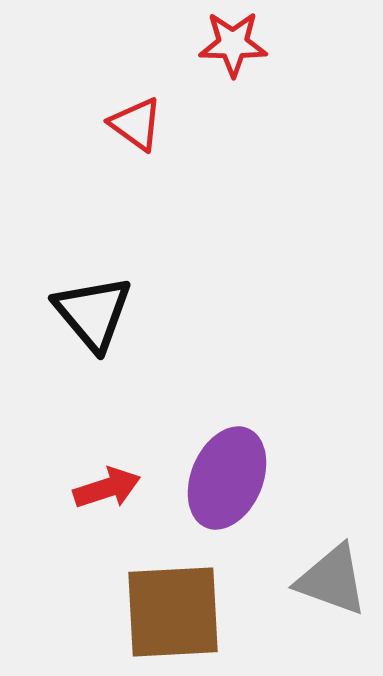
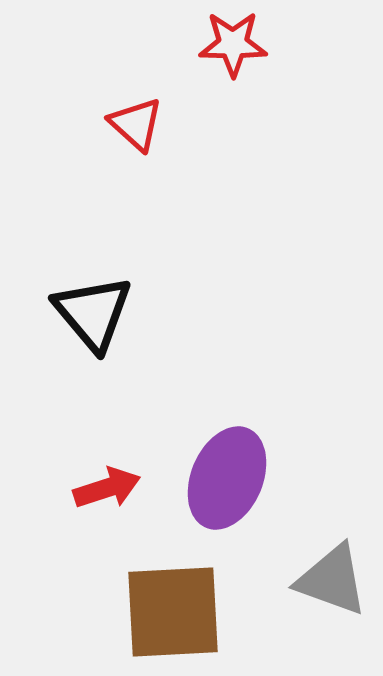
red triangle: rotated 6 degrees clockwise
